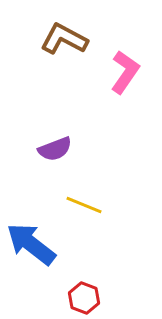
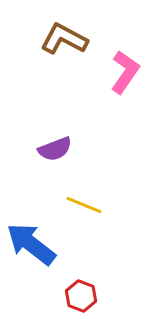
red hexagon: moved 3 px left, 2 px up
